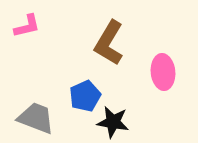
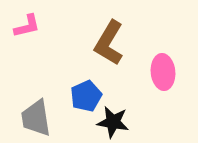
blue pentagon: moved 1 px right
gray trapezoid: rotated 120 degrees counterclockwise
